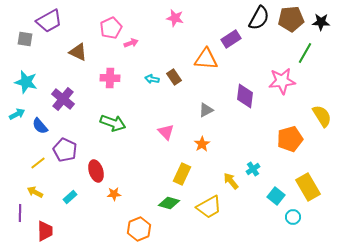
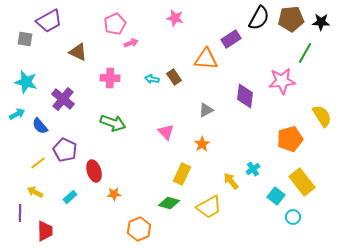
pink pentagon at (111, 28): moved 4 px right, 4 px up
red ellipse at (96, 171): moved 2 px left
yellow rectangle at (308, 187): moved 6 px left, 5 px up; rotated 8 degrees counterclockwise
